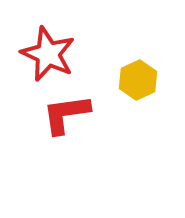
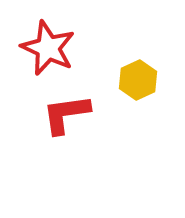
red star: moved 6 px up
